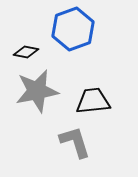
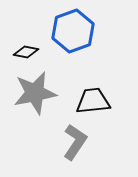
blue hexagon: moved 2 px down
gray star: moved 2 px left, 2 px down
gray L-shape: rotated 51 degrees clockwise
